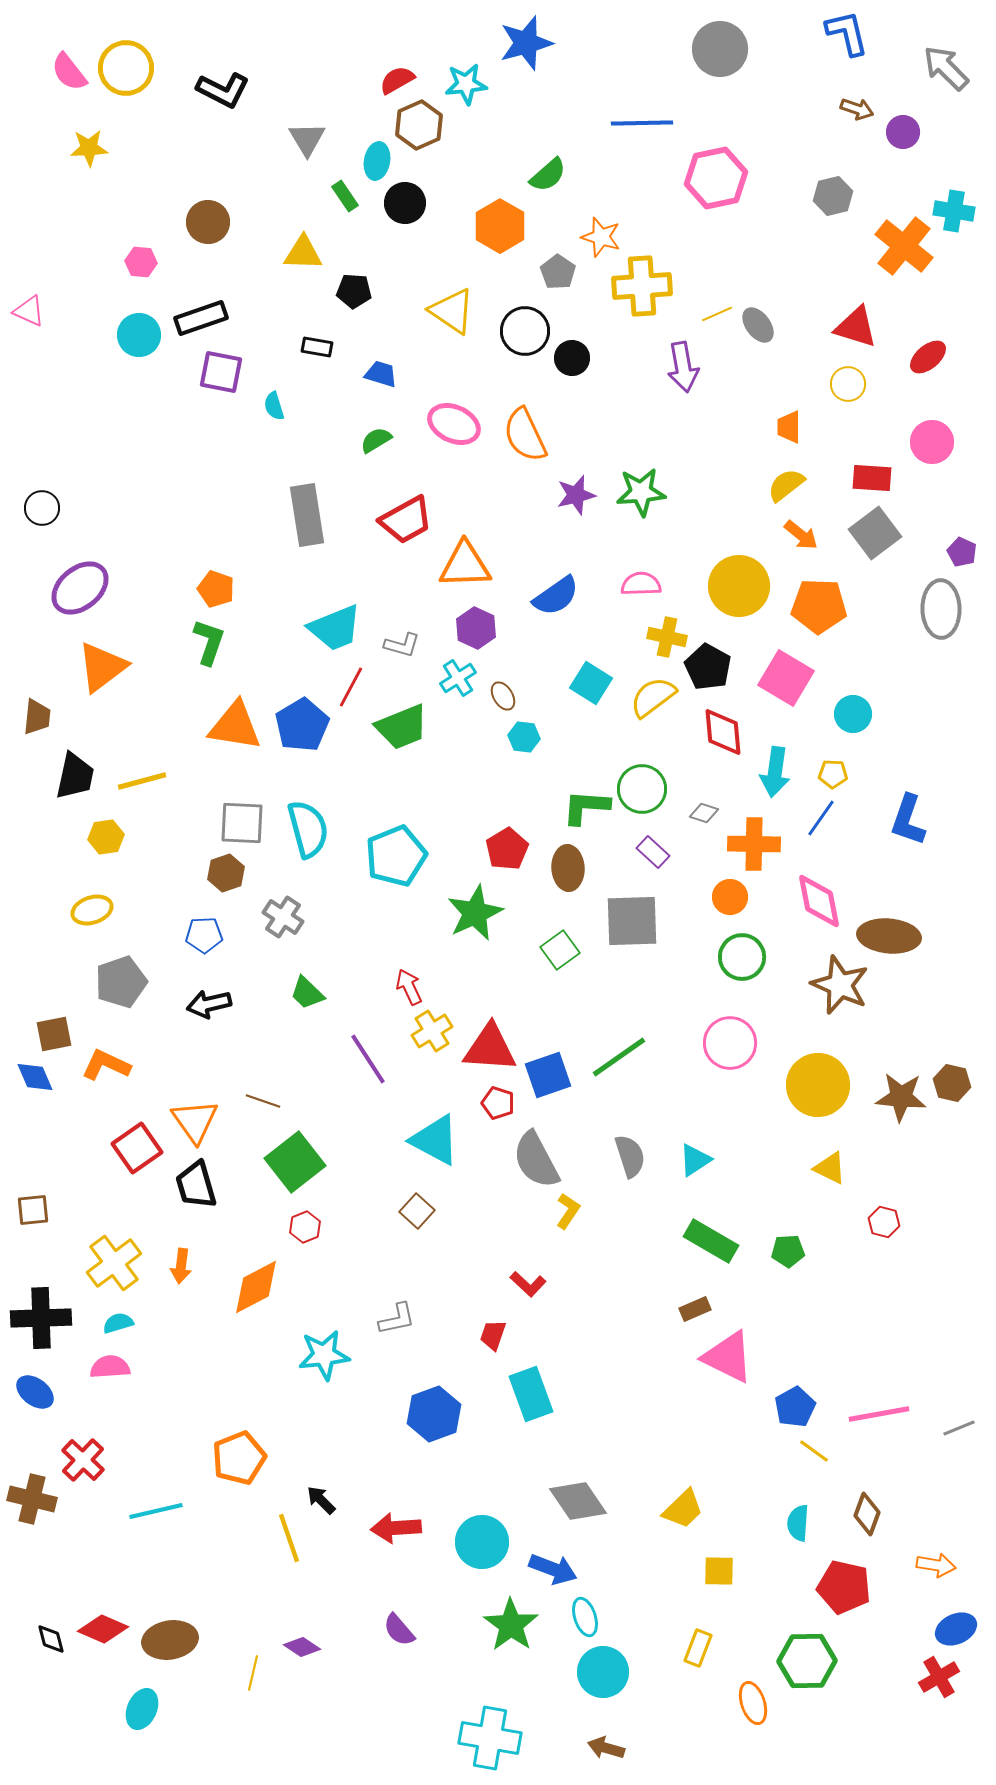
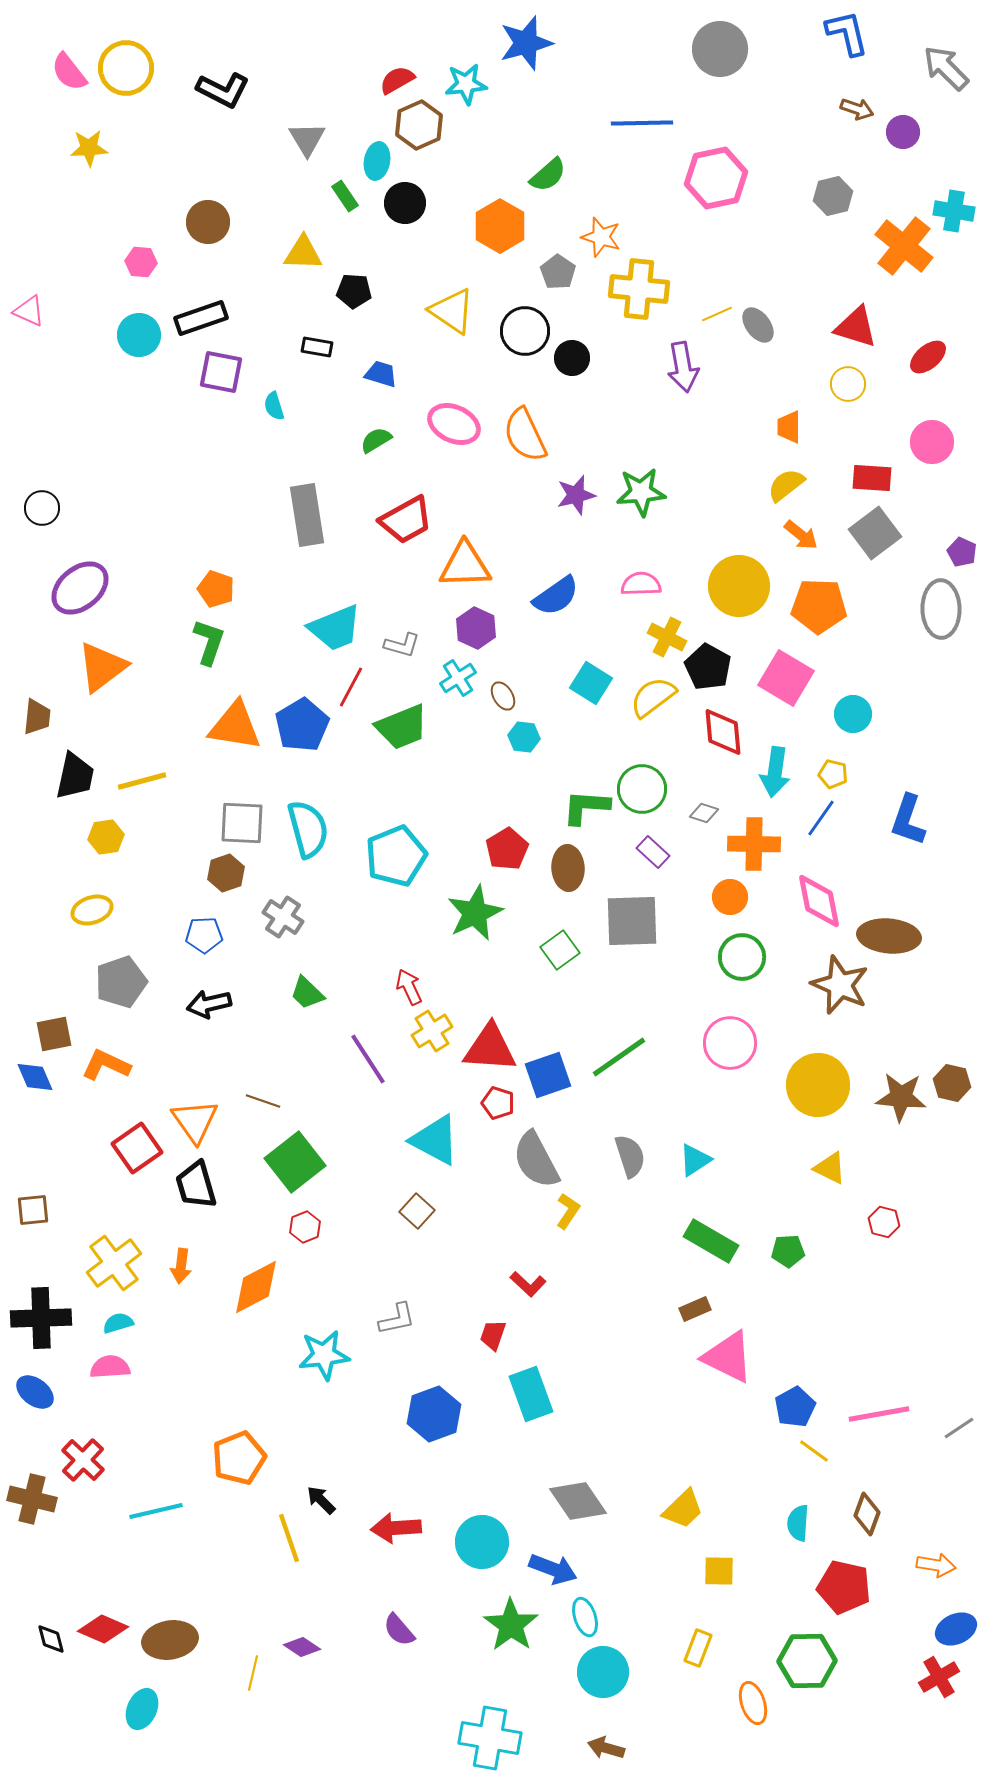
yellow cross at (642, 286): moved 3 px left, 3 px down; rotated 10 degrees clockwise
yellow cross at (667, 637): rotated 15 degrees clockwise
yellow pentagon at (833, 774): rotated 12 degrees clockwise
gray line at (959, 1428): rotated 12 degrees counterclockwise
